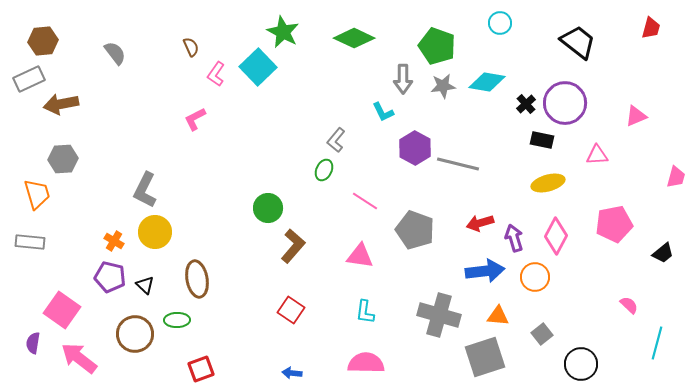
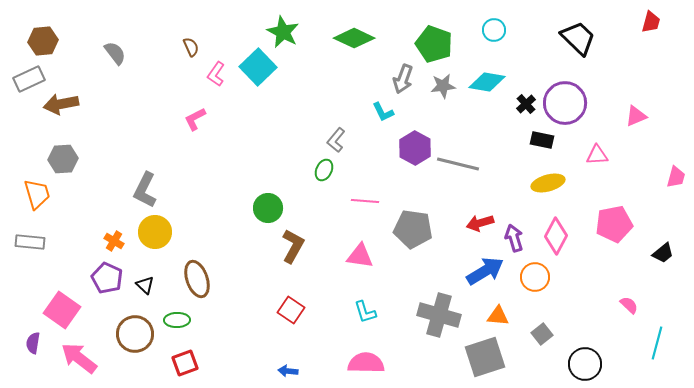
cyan circle at (500, 23): moved 6 px left, 7 px down
red trapezoid at (651, 28): moved 6 px up
black trapezoid at (578, 42): moved 4 px up; rotated 6 degrees clockwise
green pentagon at (437, 46): moved 3 px left, 2 px up
gray arrow at (403, 79): rotated 20 degrees clockwise
pink line at (365, 201): rotated 28 degrees counterclockwise
gray pentagon at (415, 230): moved 2 px left, 1 px up; rotated 12 degrees counterclockwise
brown L-shape at (293, 246): rotated 12 degrees counterclockwise
blue arrow at (485, 271): rotated 24 degrees counterclockwise
purple pentagon at (110, 277): moved 3 px left, 1 px down; rotated 12 degrees clockwise
brown ellipse at (197, 279): rotated 9 degrees counterclockwise
cyan L-shape at (365, 312): rotated 25 degrees counterclockwise
black circle at (581, 364): moved 4 px right
red square at (201, 369): moved 16 px left, 6 px up
blue arrow at (292, 373): moved 4 px left, 2 px up
